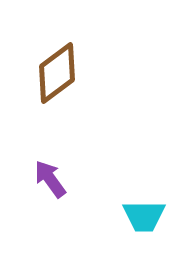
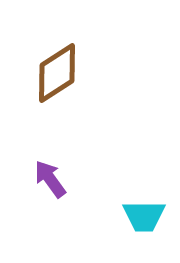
brown diamond: rotated 4 degrees clockwise
